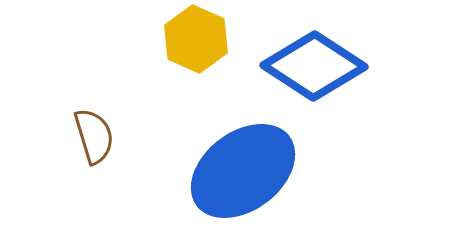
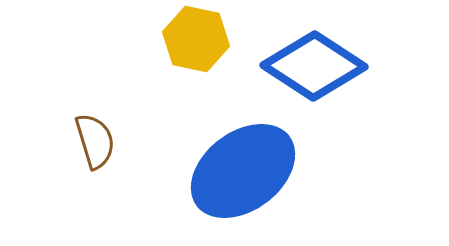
yellow hexagon: rotated 12 degrees counterclockwise
brown semicircle: moved 1 px right, 5 px down
